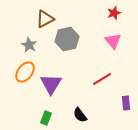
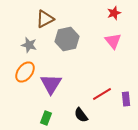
gray star: rotated 14 degrees counterclockwise
red line: moved 15 px down
purple rectangle: moved 4 px up
black semicircle: moved 1 px right
